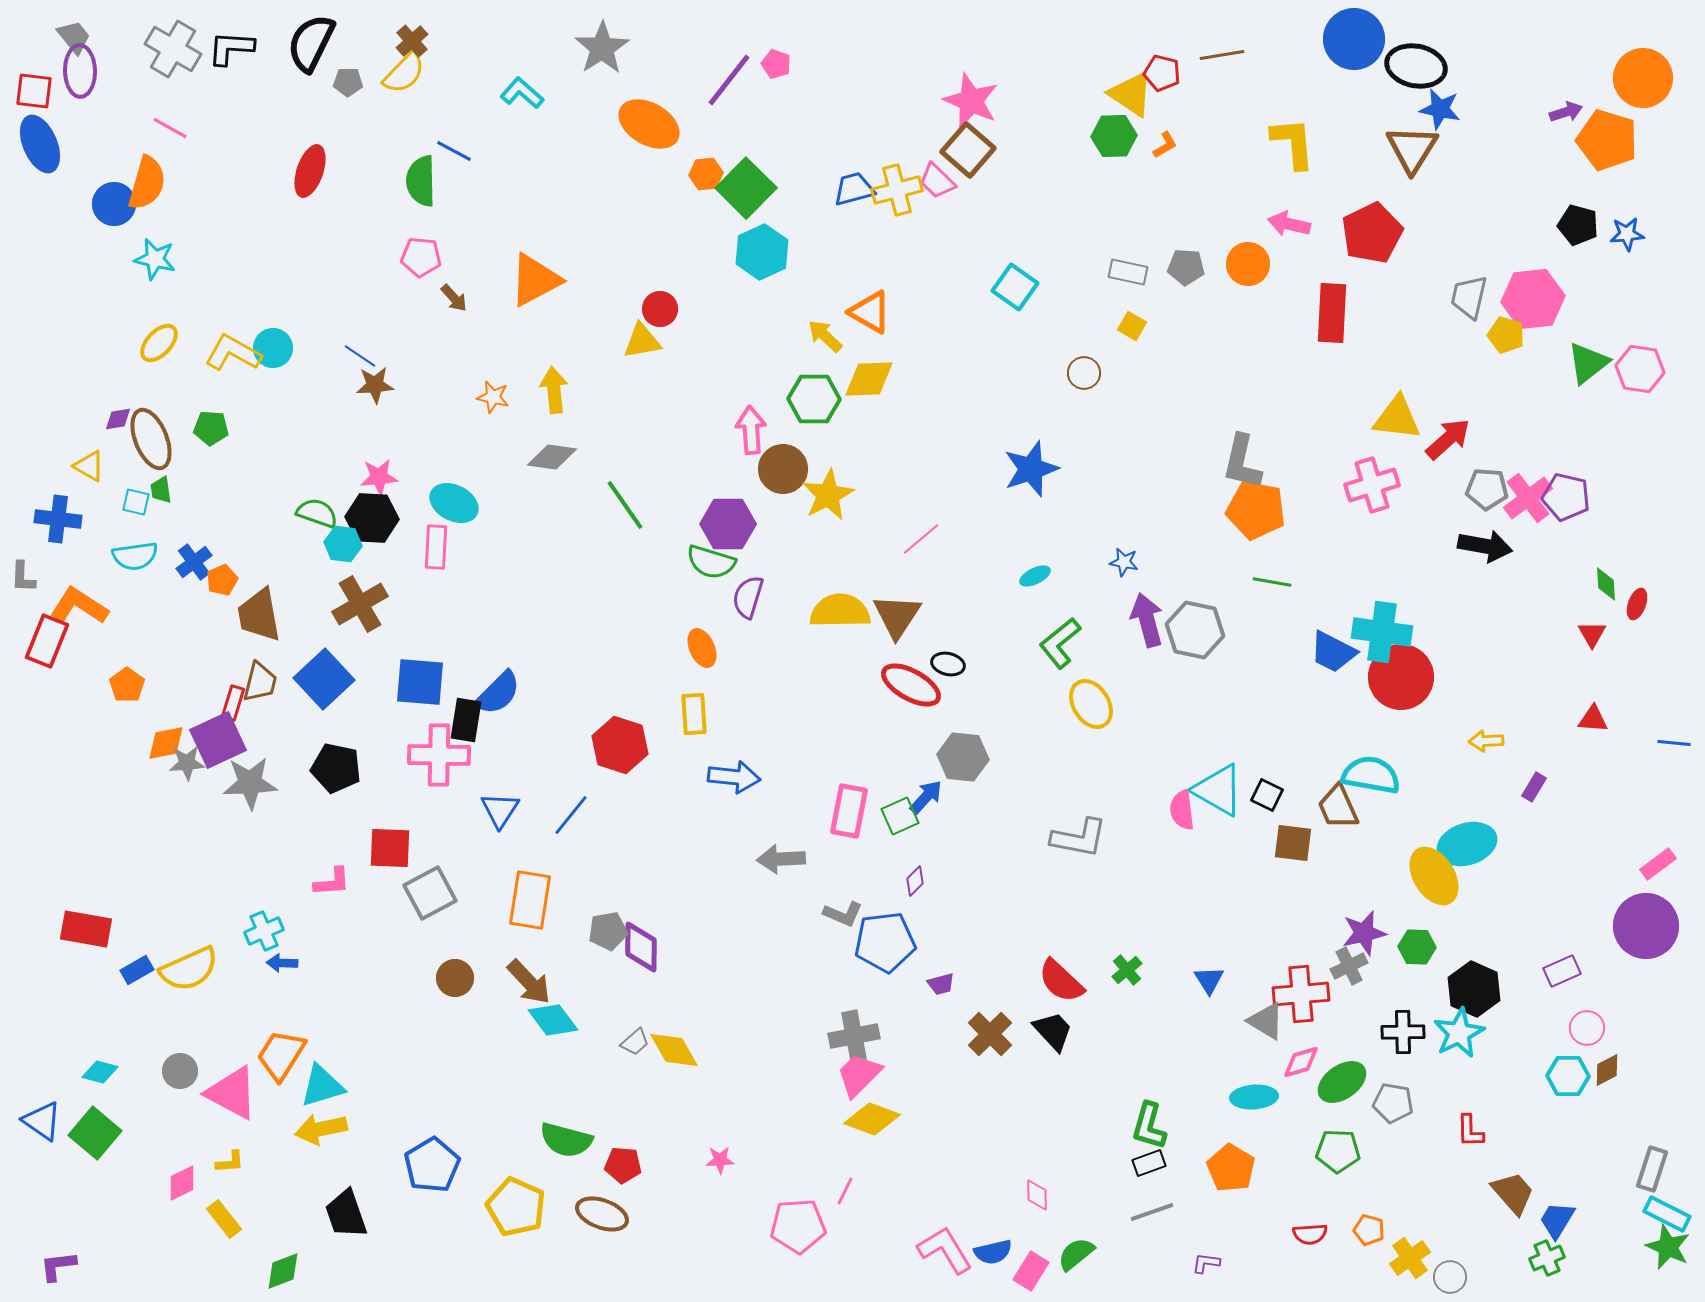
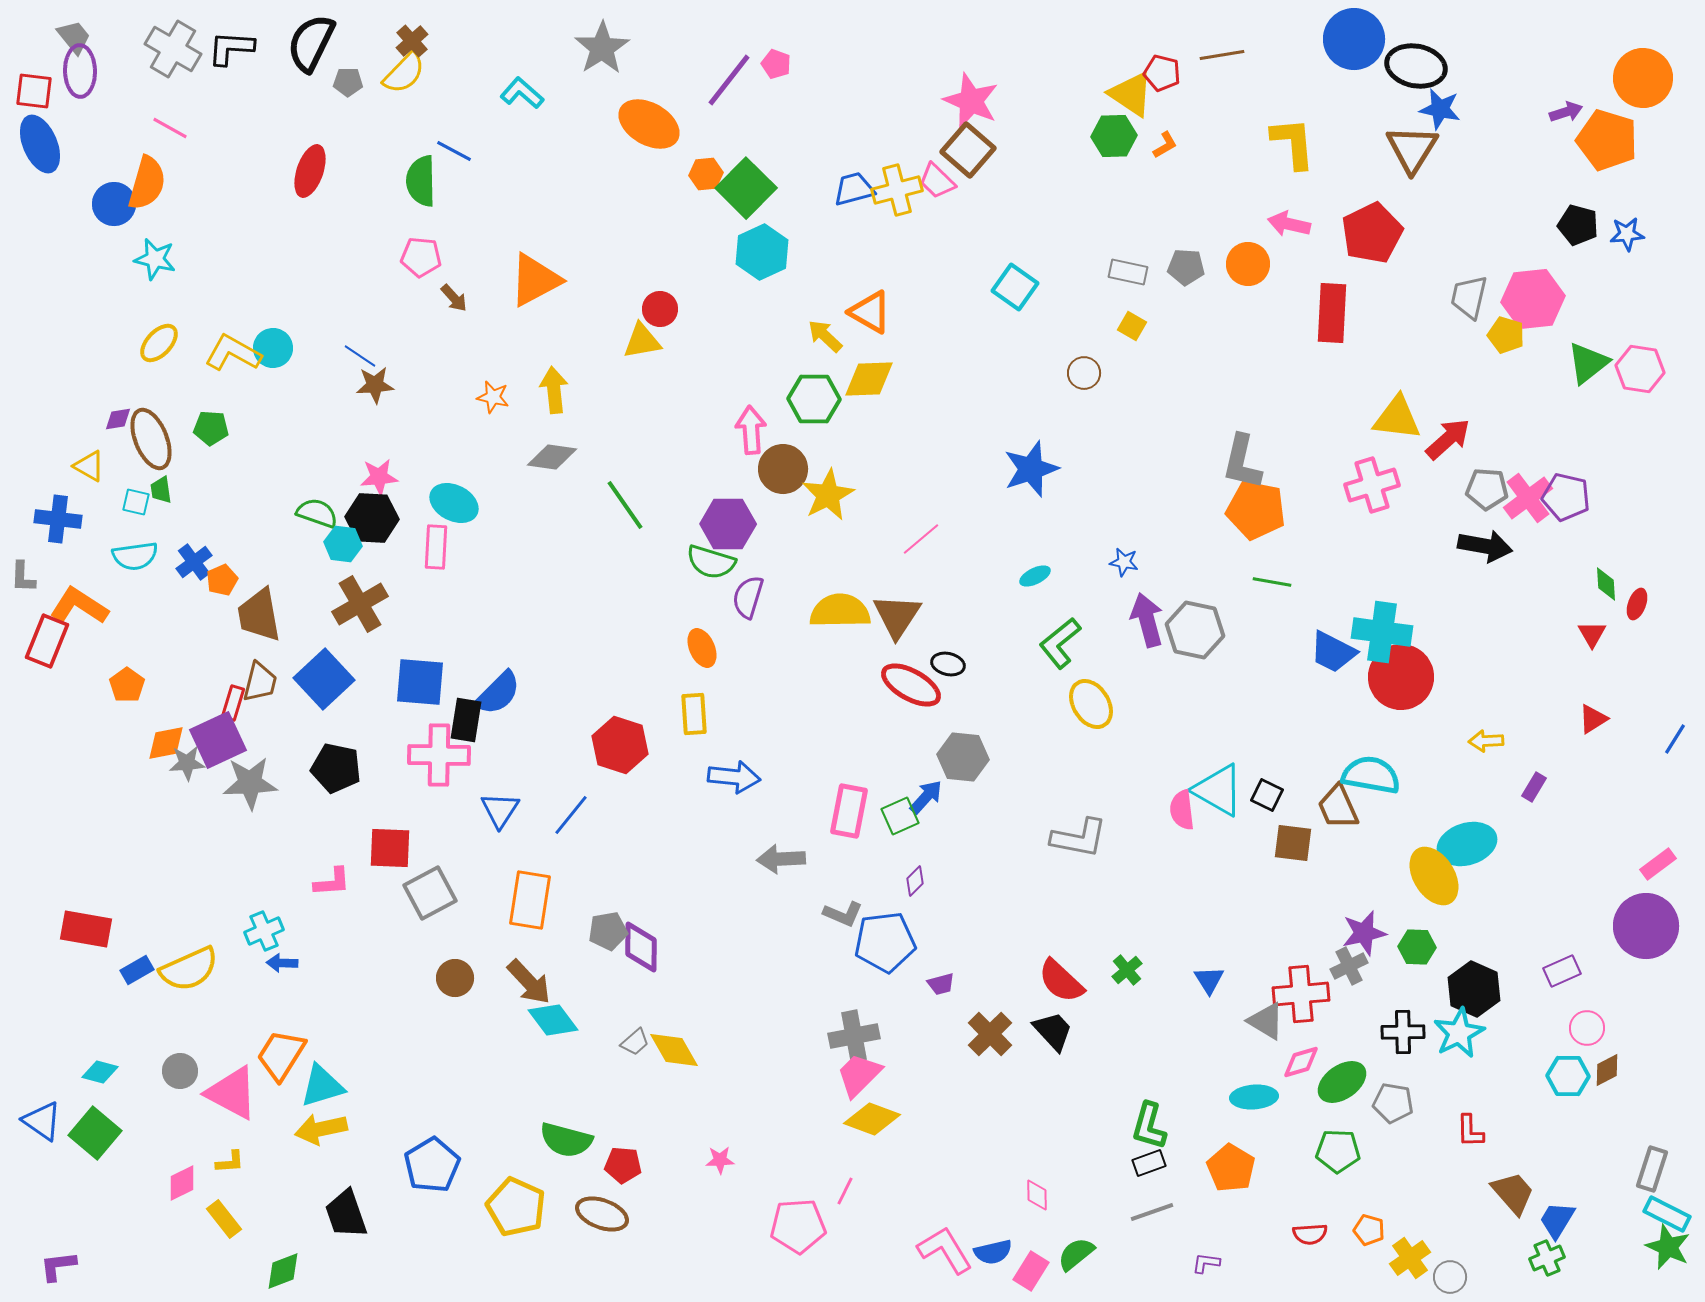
red triangle at (1593, 719): rotated 36 degrees counterclockwise
blue line at (1674, 743): moved 1 px right, 4 px up; rotated 64 degrees counterclockwise
